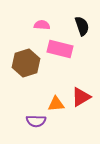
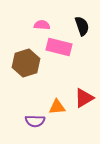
pink rectangle: moved 1 px left, 2 px up
red triangle: moved 3 px right, 1 px down
orange triangle: moved 1 px right, 3 px down
purple semicircle: moved 1 px left
